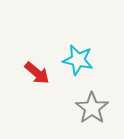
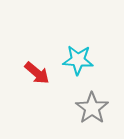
cyan star: rotated 8 degrees counterclockwise
